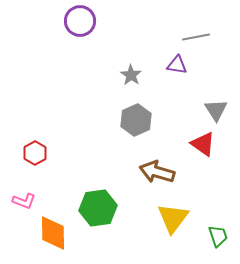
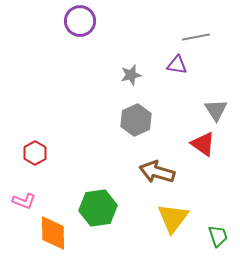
gray star: rotated 25 degrees clockwise
